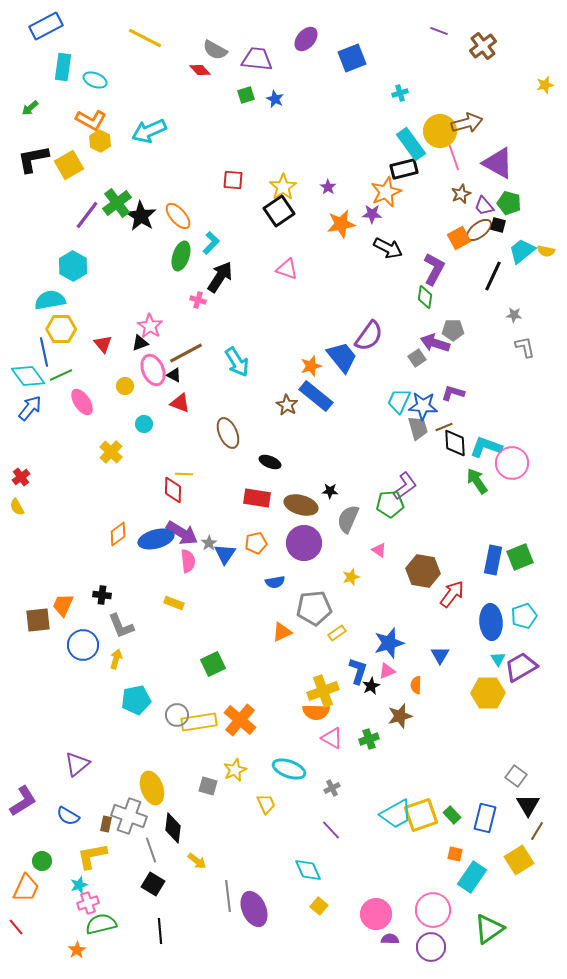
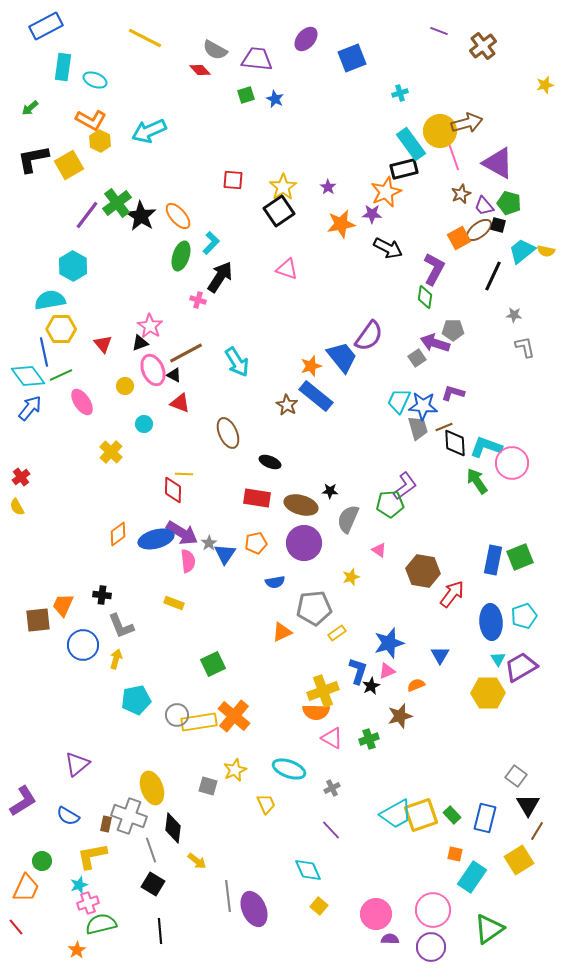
orange semicircle at (416, 685): rotated 66 degrees clockwise
orange cross at (240, 720): moved 6 px left, 4 px up
